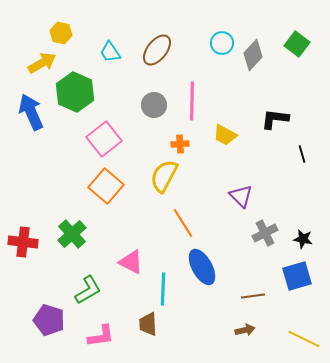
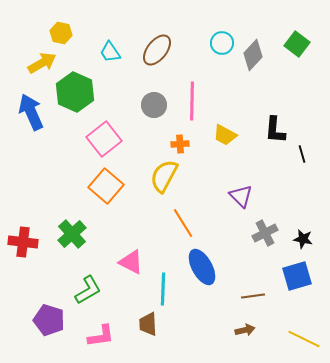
black L-shape: moved 11 px down; rotated 92 degrees counterclockwise
